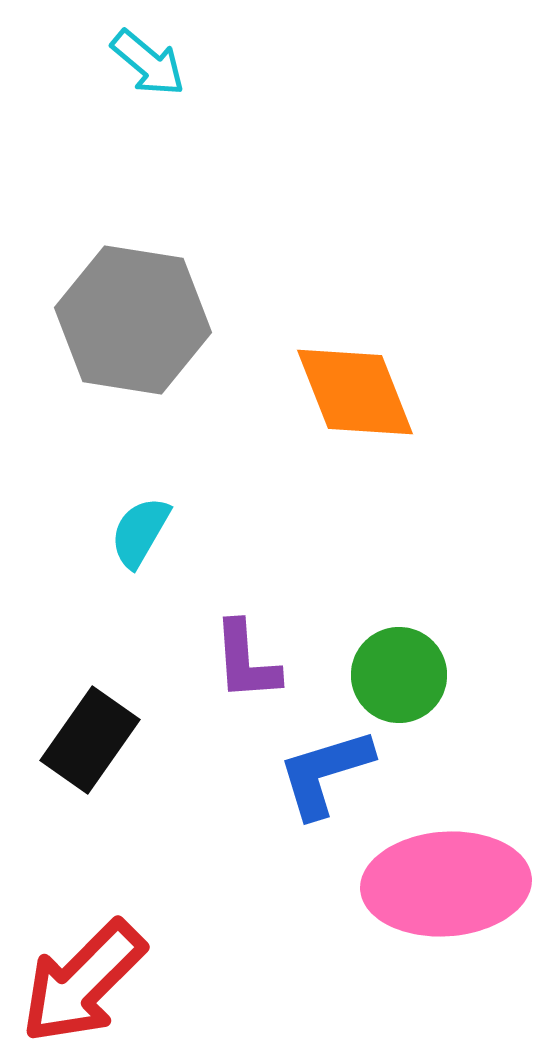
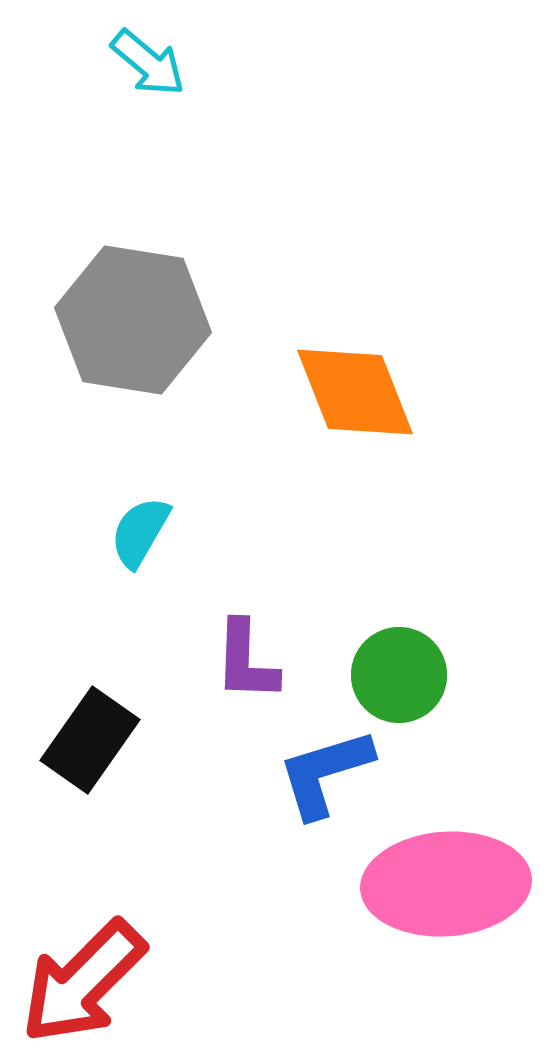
purple L-shape: rotated 6 degrees clockwise
